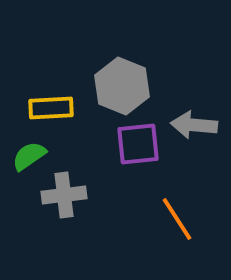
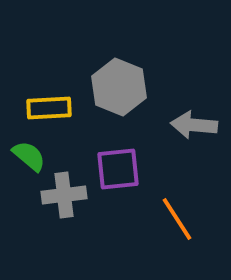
gray hexagon: moved 3 px left, 1 px down
yellow rectangle: moved 2 px left
purple square: moved 20 px left, 25 px down
green semicircle: rotated 75 degrees clockwise
